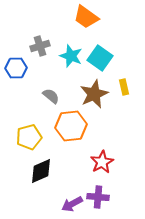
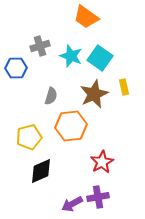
gray semicircle: rotated 66 degrees clockwise
purple cross: rotated 15 degrees counterclockwise
